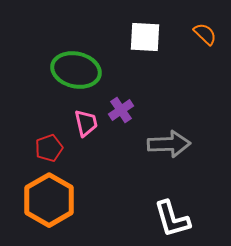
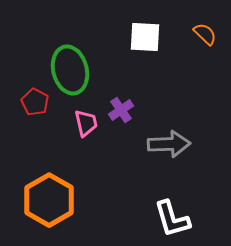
green ellipse: moved 6 px left; rotated 63 degrees clockwise
red pentagon: moved 14 px left, 46 px up; rotated 24 degrees counterclockwise
